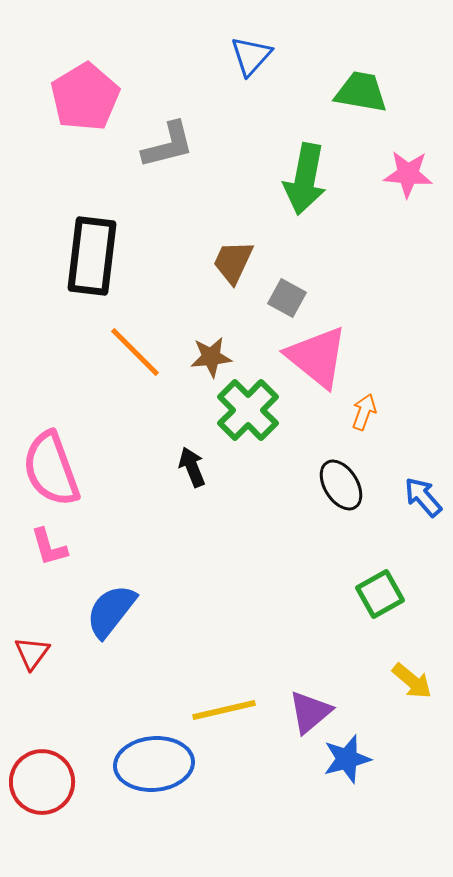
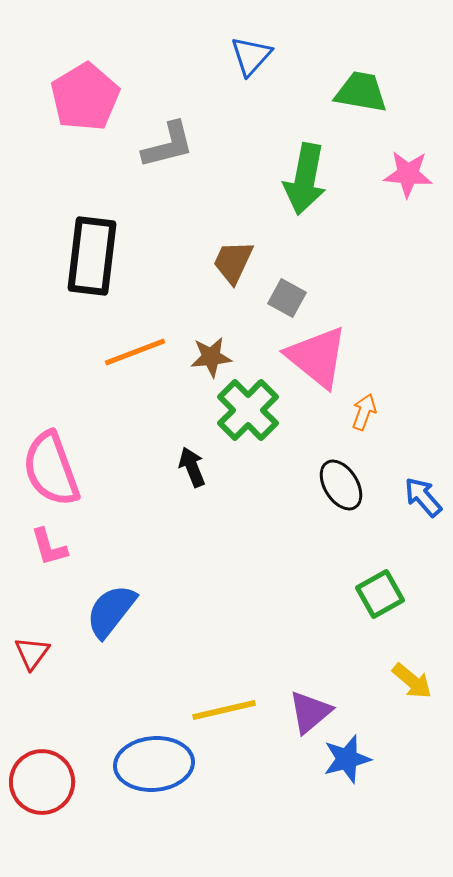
orange line: rotated 66 degrees counterclockwise
